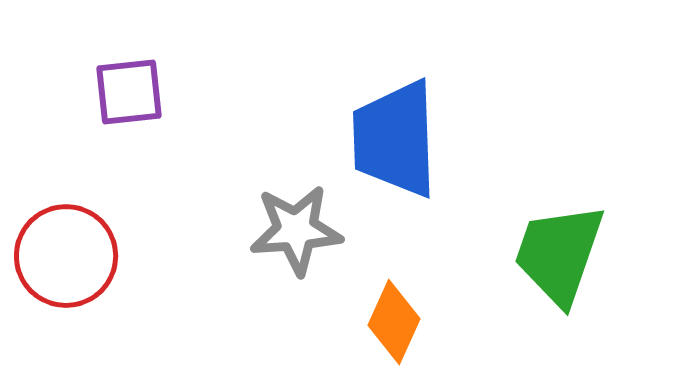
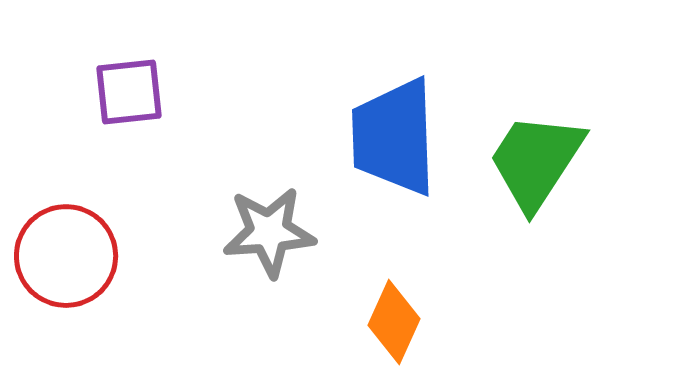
blue trapezoid: moved 1 px left, 2 px up
gray star: moved 27 px left, 2 px down
green trapezoid: moved 23 px left, 93 px up; rotated 14 degrees clockwise
